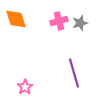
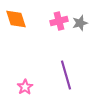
purple line: moved 8 px left, 2 px down
